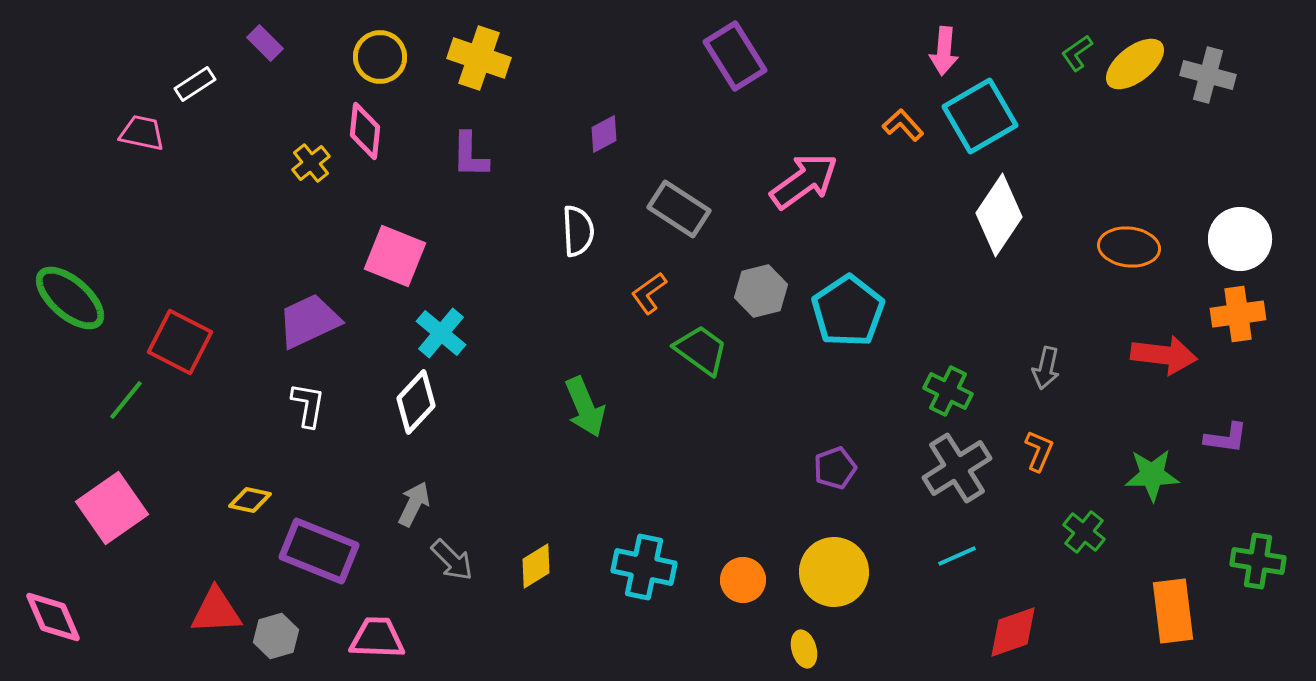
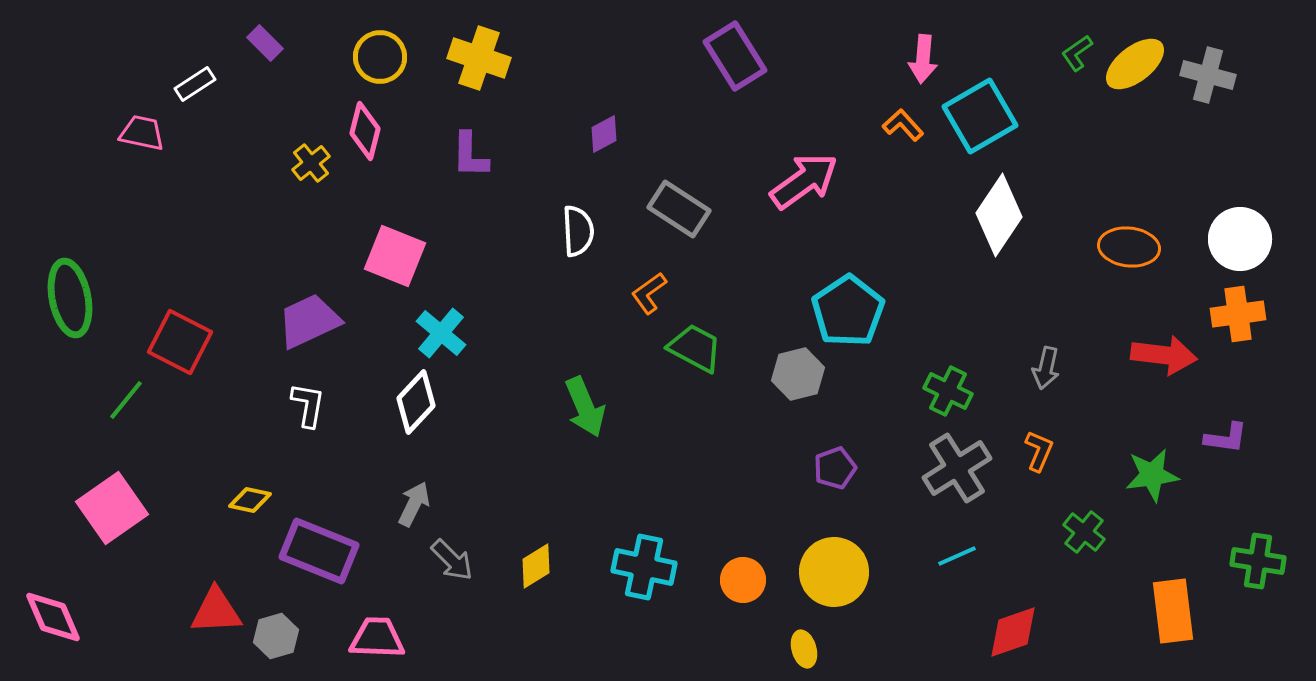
pink arrow at (944, 51): moved 21 px left, 8 px down
pink diamond at (365, 131): rotated 8 degrees clockwise
gray hexagon at (761, 291): moved 37 px right, 83 px down
green ellipse at (70, 298): rotated 38 degrees clockwise
green trapezoid at (701, 350): moved 6 px left, 2 px up; rotated 8 degrees counterclockwise
green star at (1152, 475): rotated 6 degrees counterclockwise
